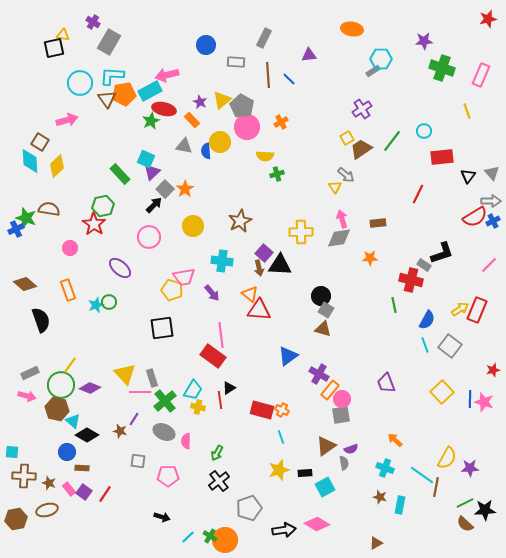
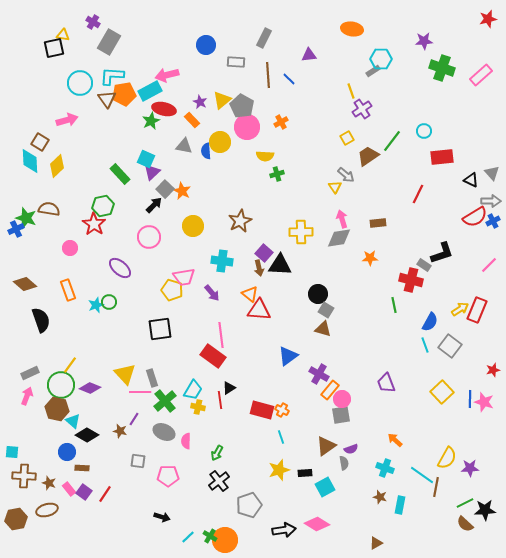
pink rectangle at (481, 75): rotated 25 degrees clockwise
yellow line at (467, 111): moved 116 px left, 20 px up
brown trapezoid at (361, 149): moved 7 px right, 7 px down
black triangle at (468, 176): moved 3 px right, 4 px down; rotated 42 degrees counterclockwise
orange star at (185, 189): moved 3 px left, 2 px down; rotated 12 degrees counterclockwise
black circle at (321, 296): moved 3 px left, 2 px up
blue semicircle at (427, 320): moved 3 px right, 2 px down
black square at (162, 328): moved 2 px left, 1 px down
pink arrow at (27, 396): rotated 84 degrees counterclockwise
gray pentagon at (249, 508): moved 3 px up
